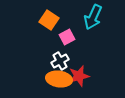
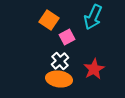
white cross: rotated 12 degrees counterclockwise
red star: moved 15 px right, 7 px up; rotated 15 degrees counterclockwise
